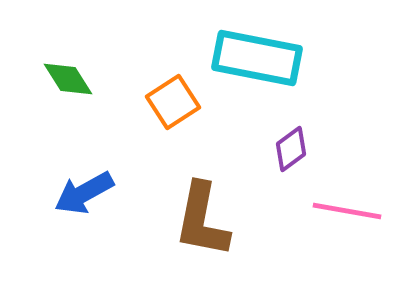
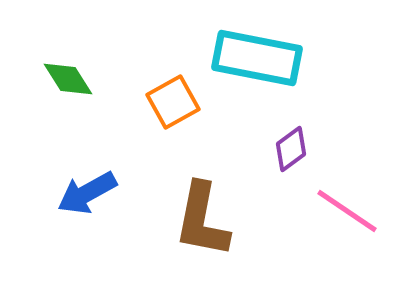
orange square: rotated 4 degrees clockwise
blue arrow: moved 3 px right
pink line: rotated 24 degrees clockwise
